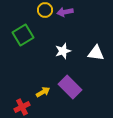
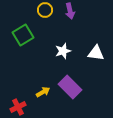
purple arrow: moved 5 px right, 1 px up; rotated 91 degrees counterclockwise
red cross: moved 4 px left
